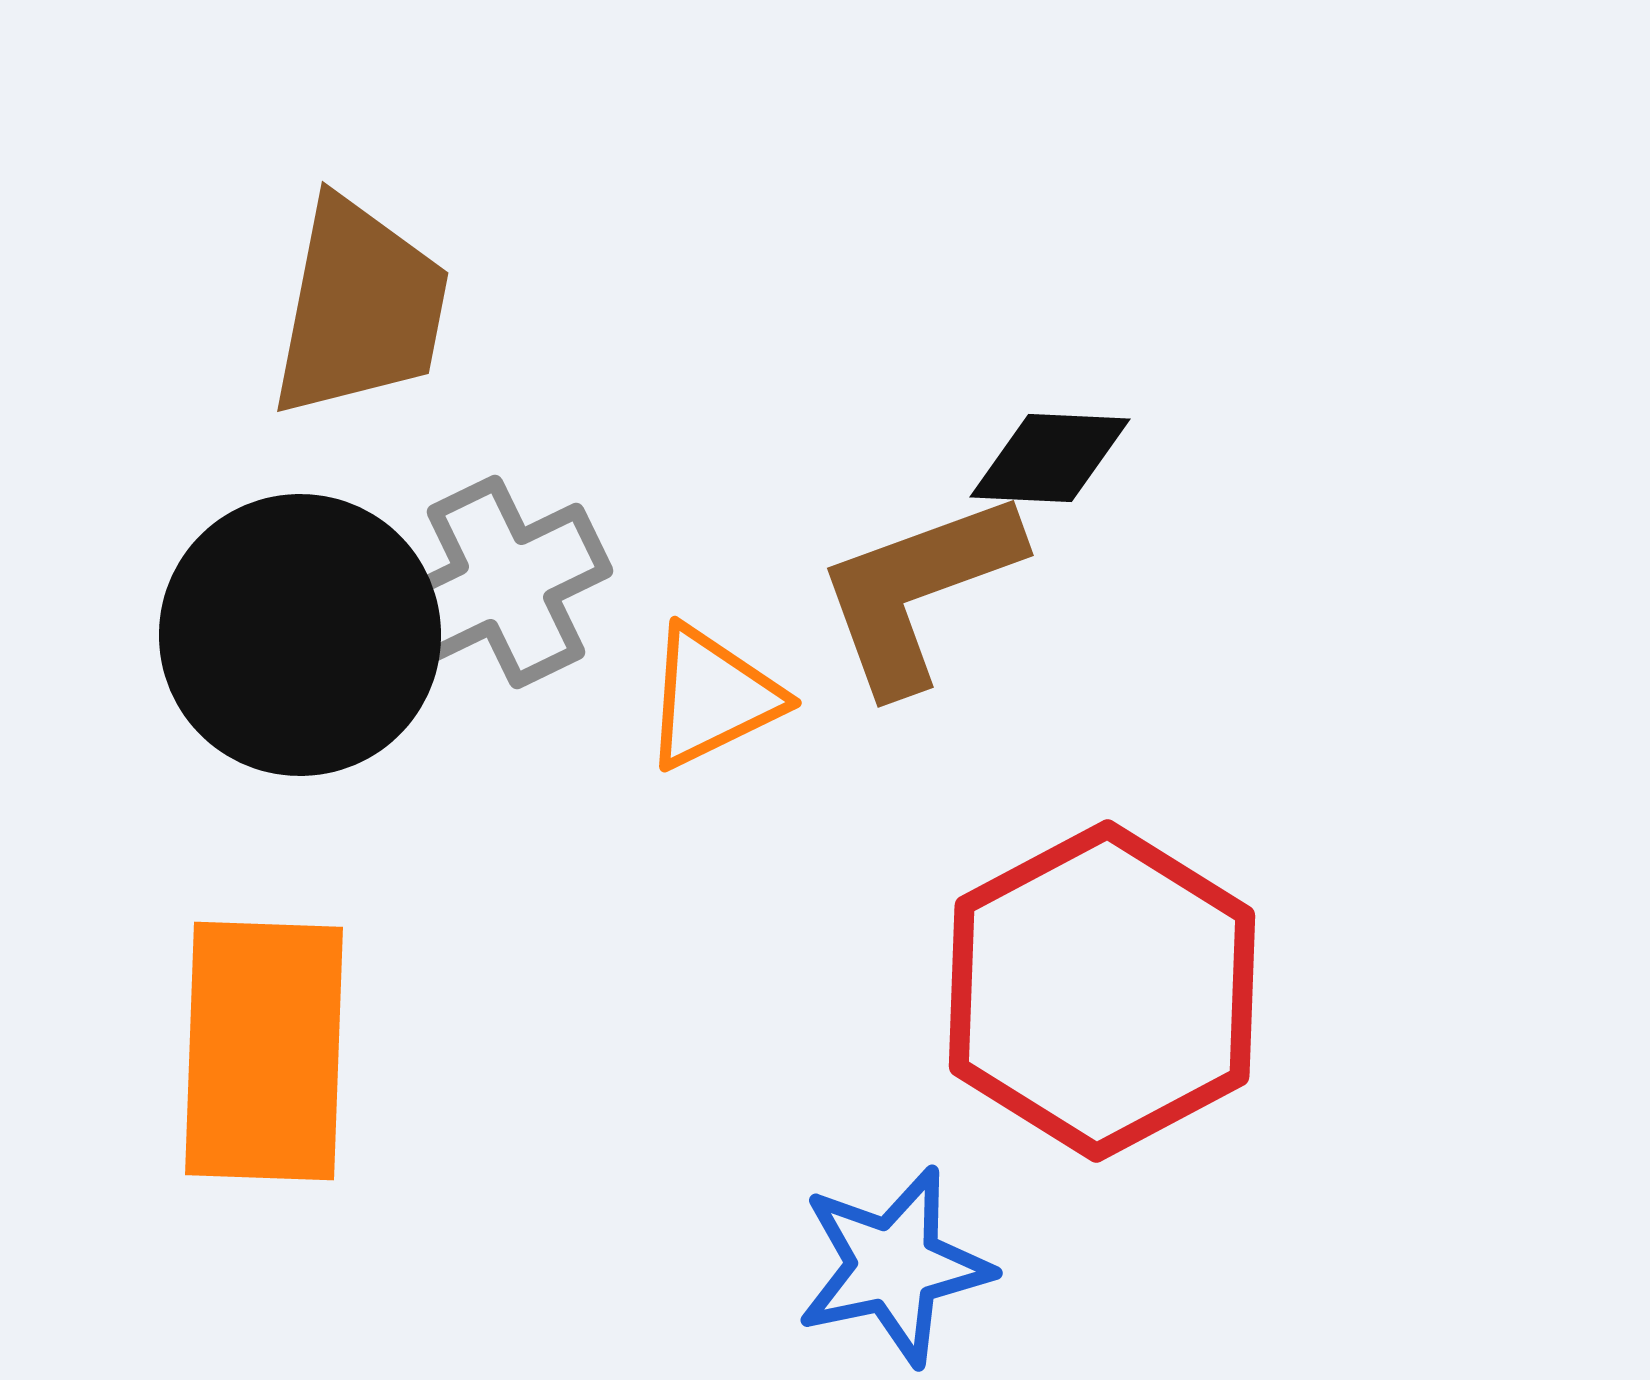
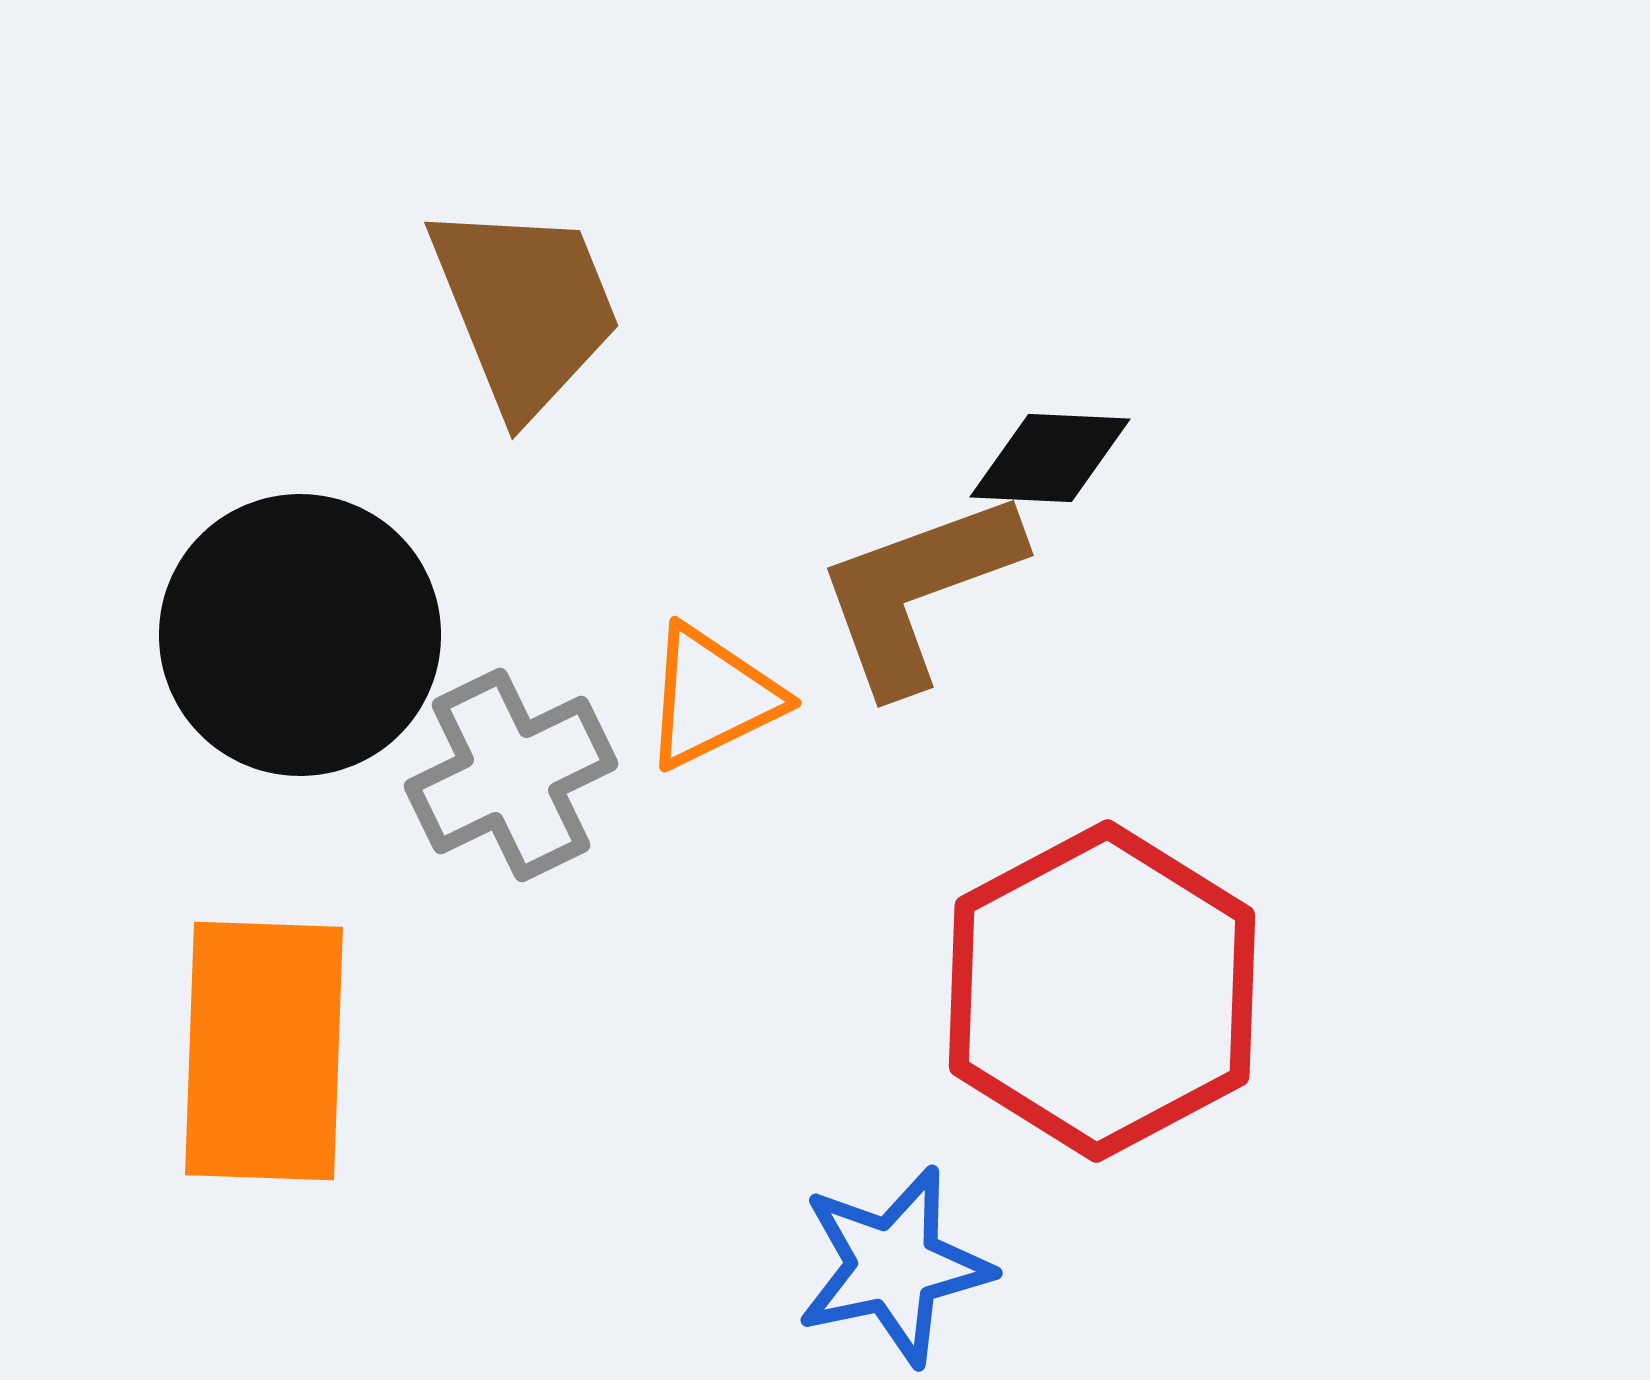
brown trapezoid: moved 165 px right; rotated 33 degrees counterclockwise
gray cross: moved 5 px right, 193 px down
